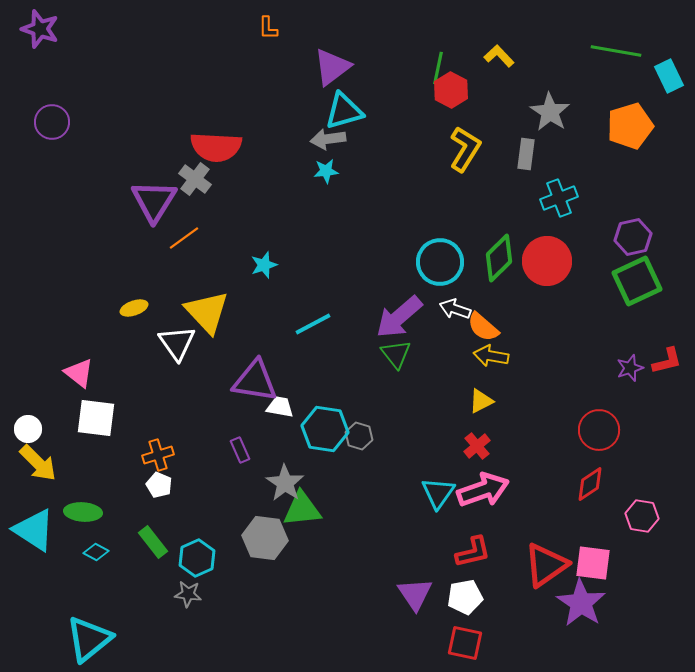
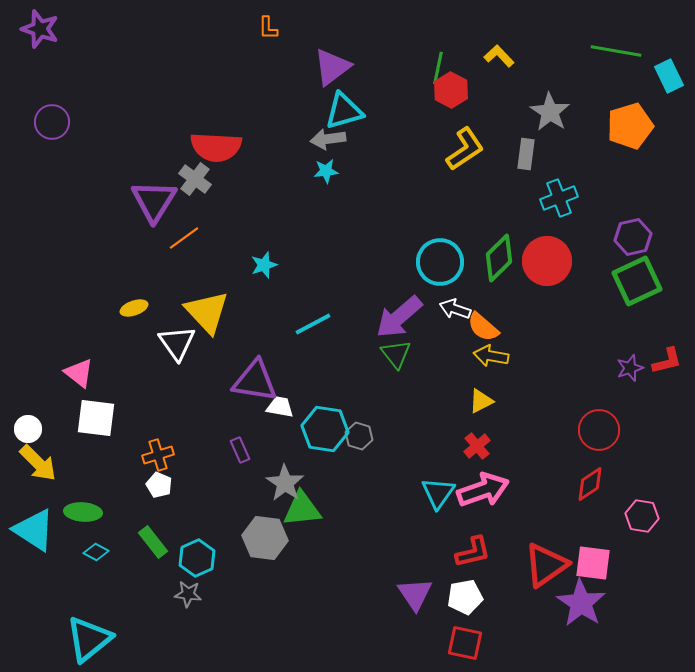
yellow L-shape at (465, 149): rotated 24 degrees clockwise
